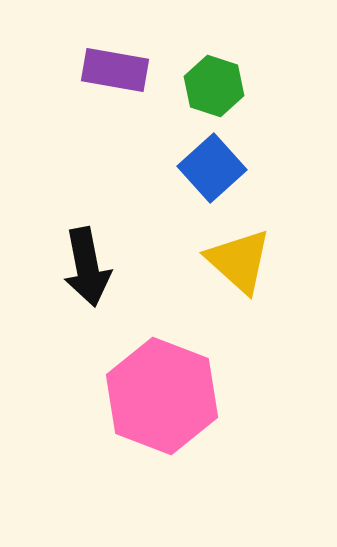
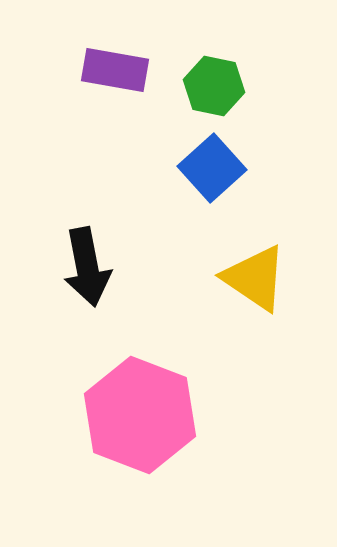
green hexagon: rotated 6 degrees counterclockwise
yellow triangle: moved 16 px right, 17 px down; rotated 8 degrees counterclockwise
pink hexagon: moved 22 px left, 19 px down
